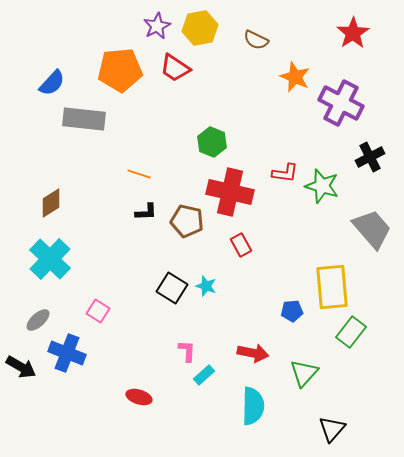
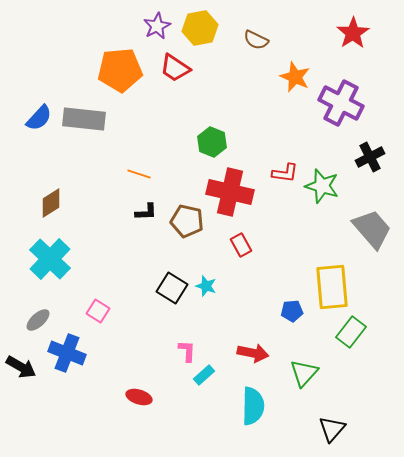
blue semicircle: moved 13 px left, 35 px down
